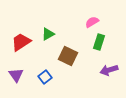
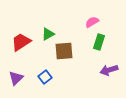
brown square: moved 4 px left, 5 px up; rotated 30 degrees counterclockwise
purple triangle: moved 3 px down; rotated 21 degrees clockwise
